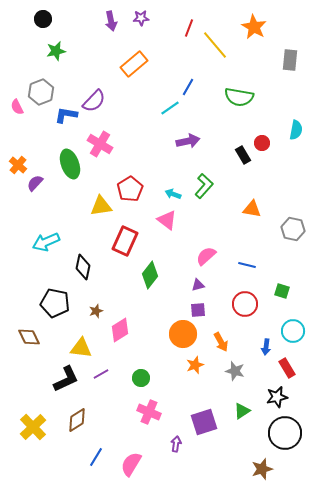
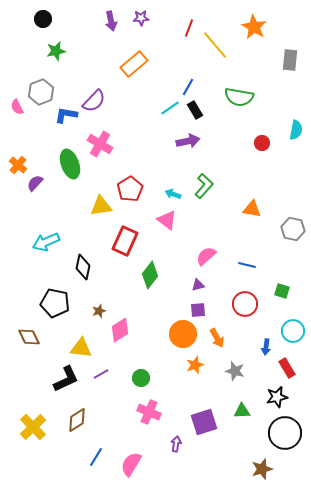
black rectangle at (243, 155): moved 48 px left, 45 px up
brown star at (96, 311): moved 3 px right
orange arrow at (221, 342): moved 4 px left, 4 px up
green triangle at (242, 411): rotated 30 degrees clockwise
